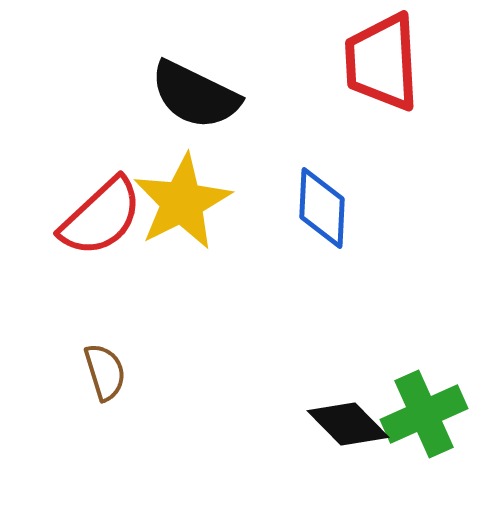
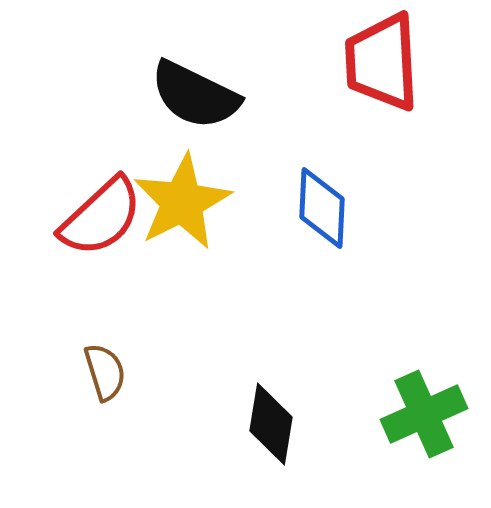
black diamond: moved 77 px left; rotated 54 degrees clockwise
